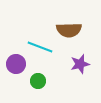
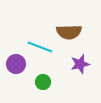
brown semicircle: moved 2 px down
green circle: moved 5 px right, 1 px down
